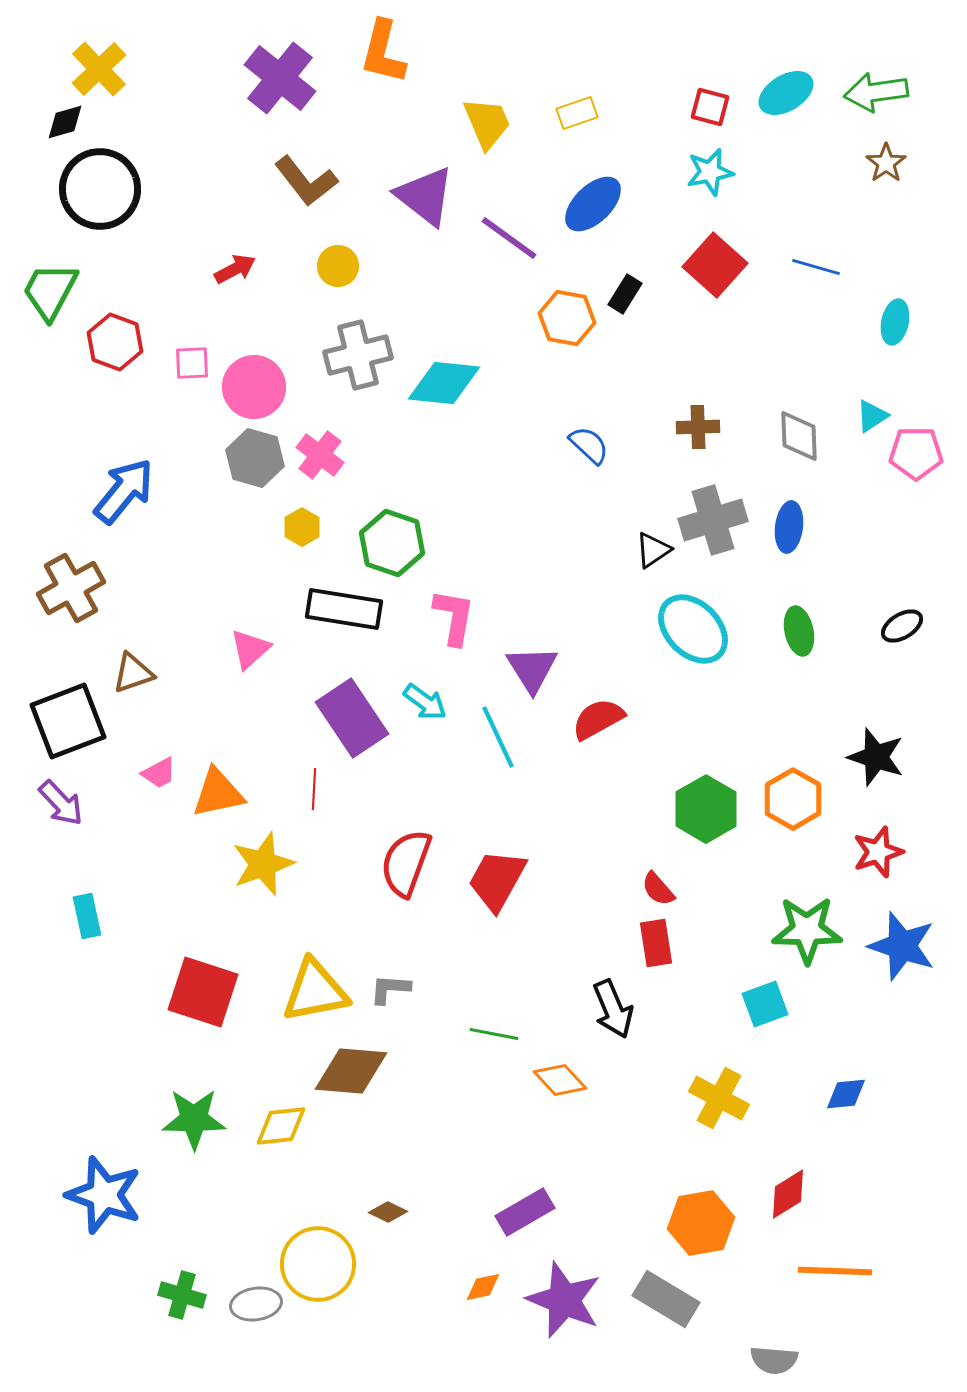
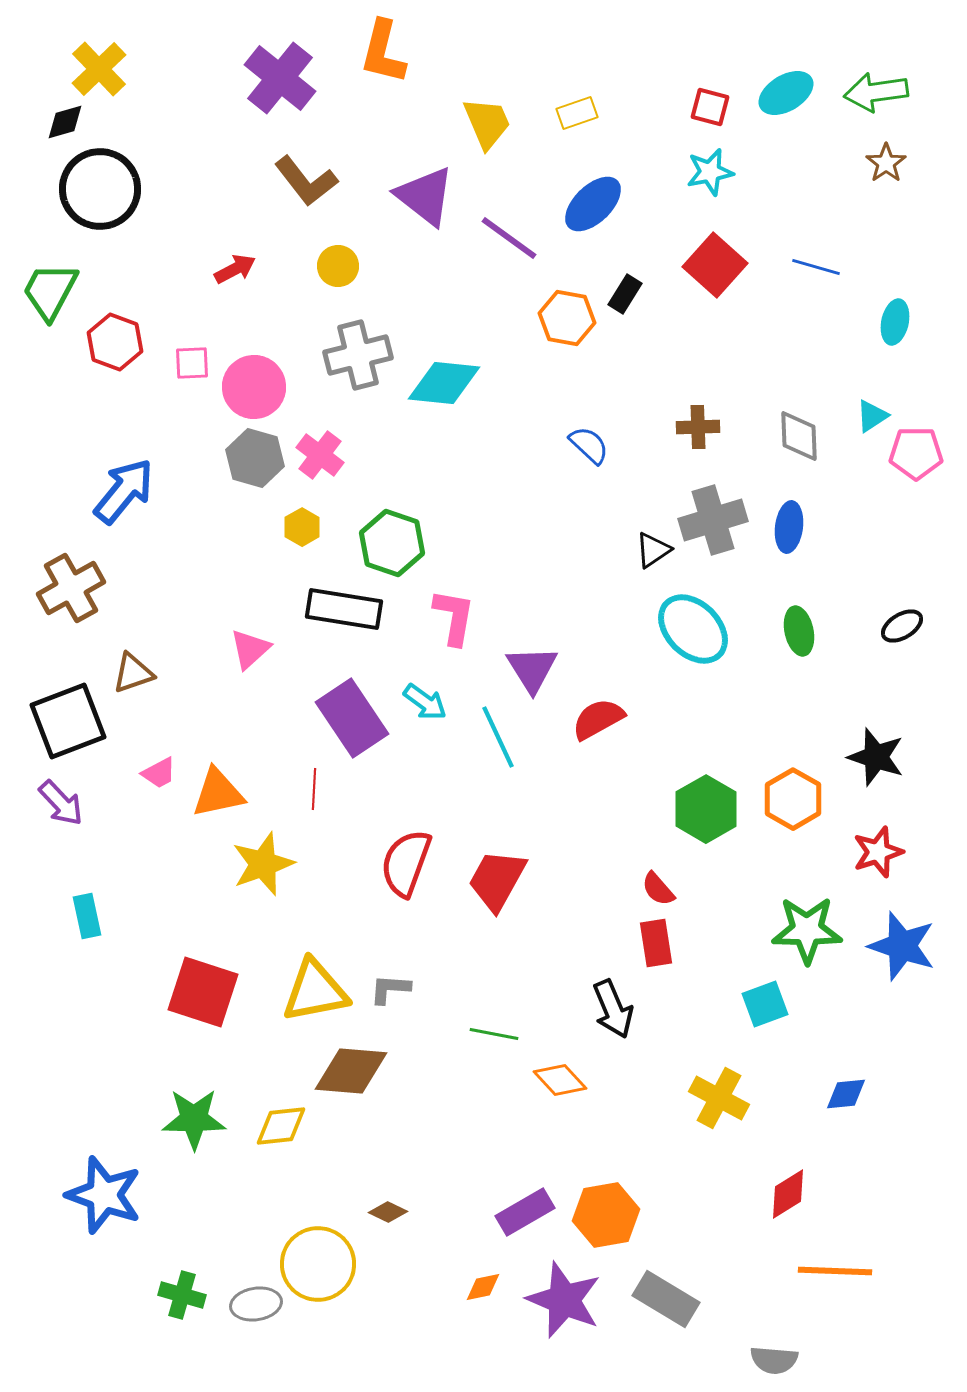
orange hexagon at (701, 1223): moved 95 px left, 8 px up
